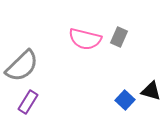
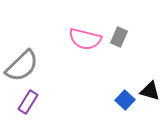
black triangle: moved 1 px left
